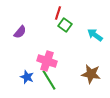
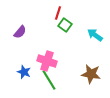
blue star: moved 3 px left, 5 px up
